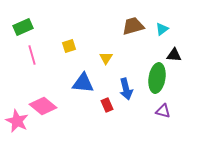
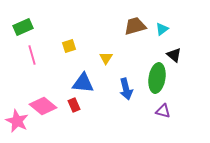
brown trapezoid: moved 2 px right
black triangle: rotated 35 degrees clockwise
red rectangle: moved 33 px left
